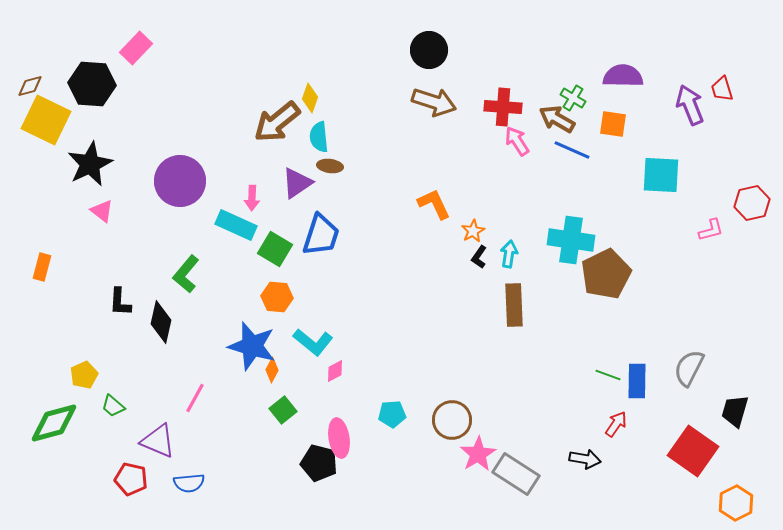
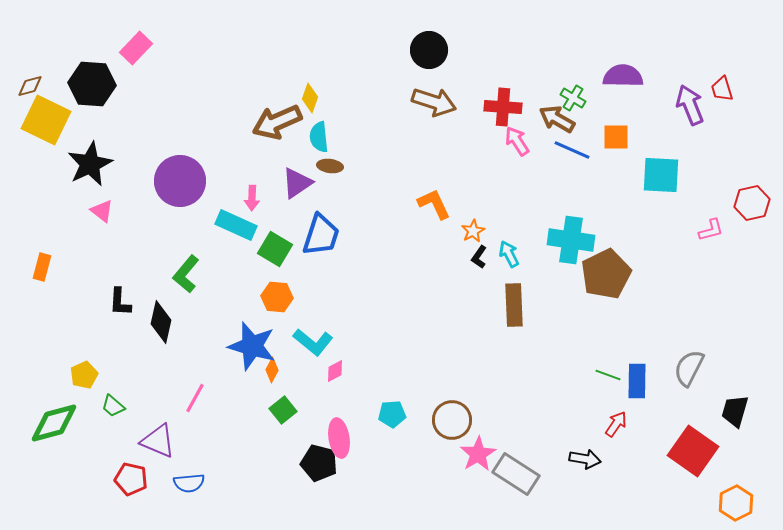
brown arrow at (277, 122): rotated 15 degrees clockwise
orange square at (613, 124): moved 3 px right, 13 px down; rotated 8 degrees counterclockwise
cyan arrow at (509, 254): rotated 36 degrees counterclockwise
